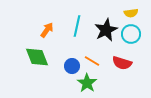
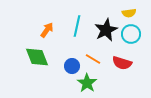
yellow semicircle: moved 2 px left
orange line: moved 1 px right, 2 px up
